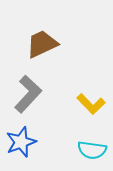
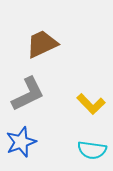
gray L-shape: rotated 21 degrees clockwise
